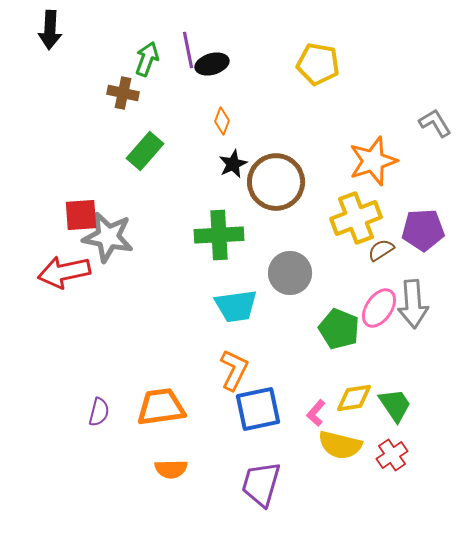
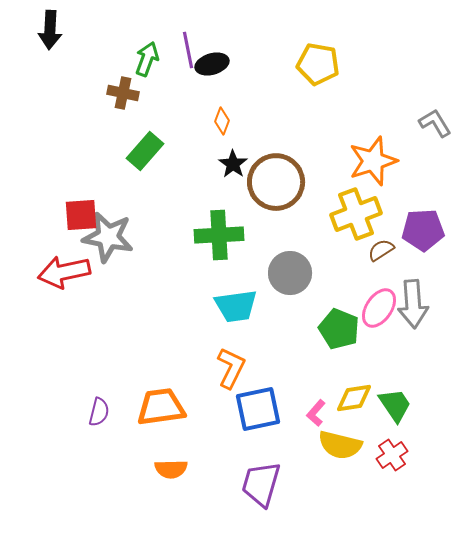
black star: rotated 12 degrees counterclockwise
yellow cross: moved 4 px up
orange L-shape: moved 3 px left, 2 px up
